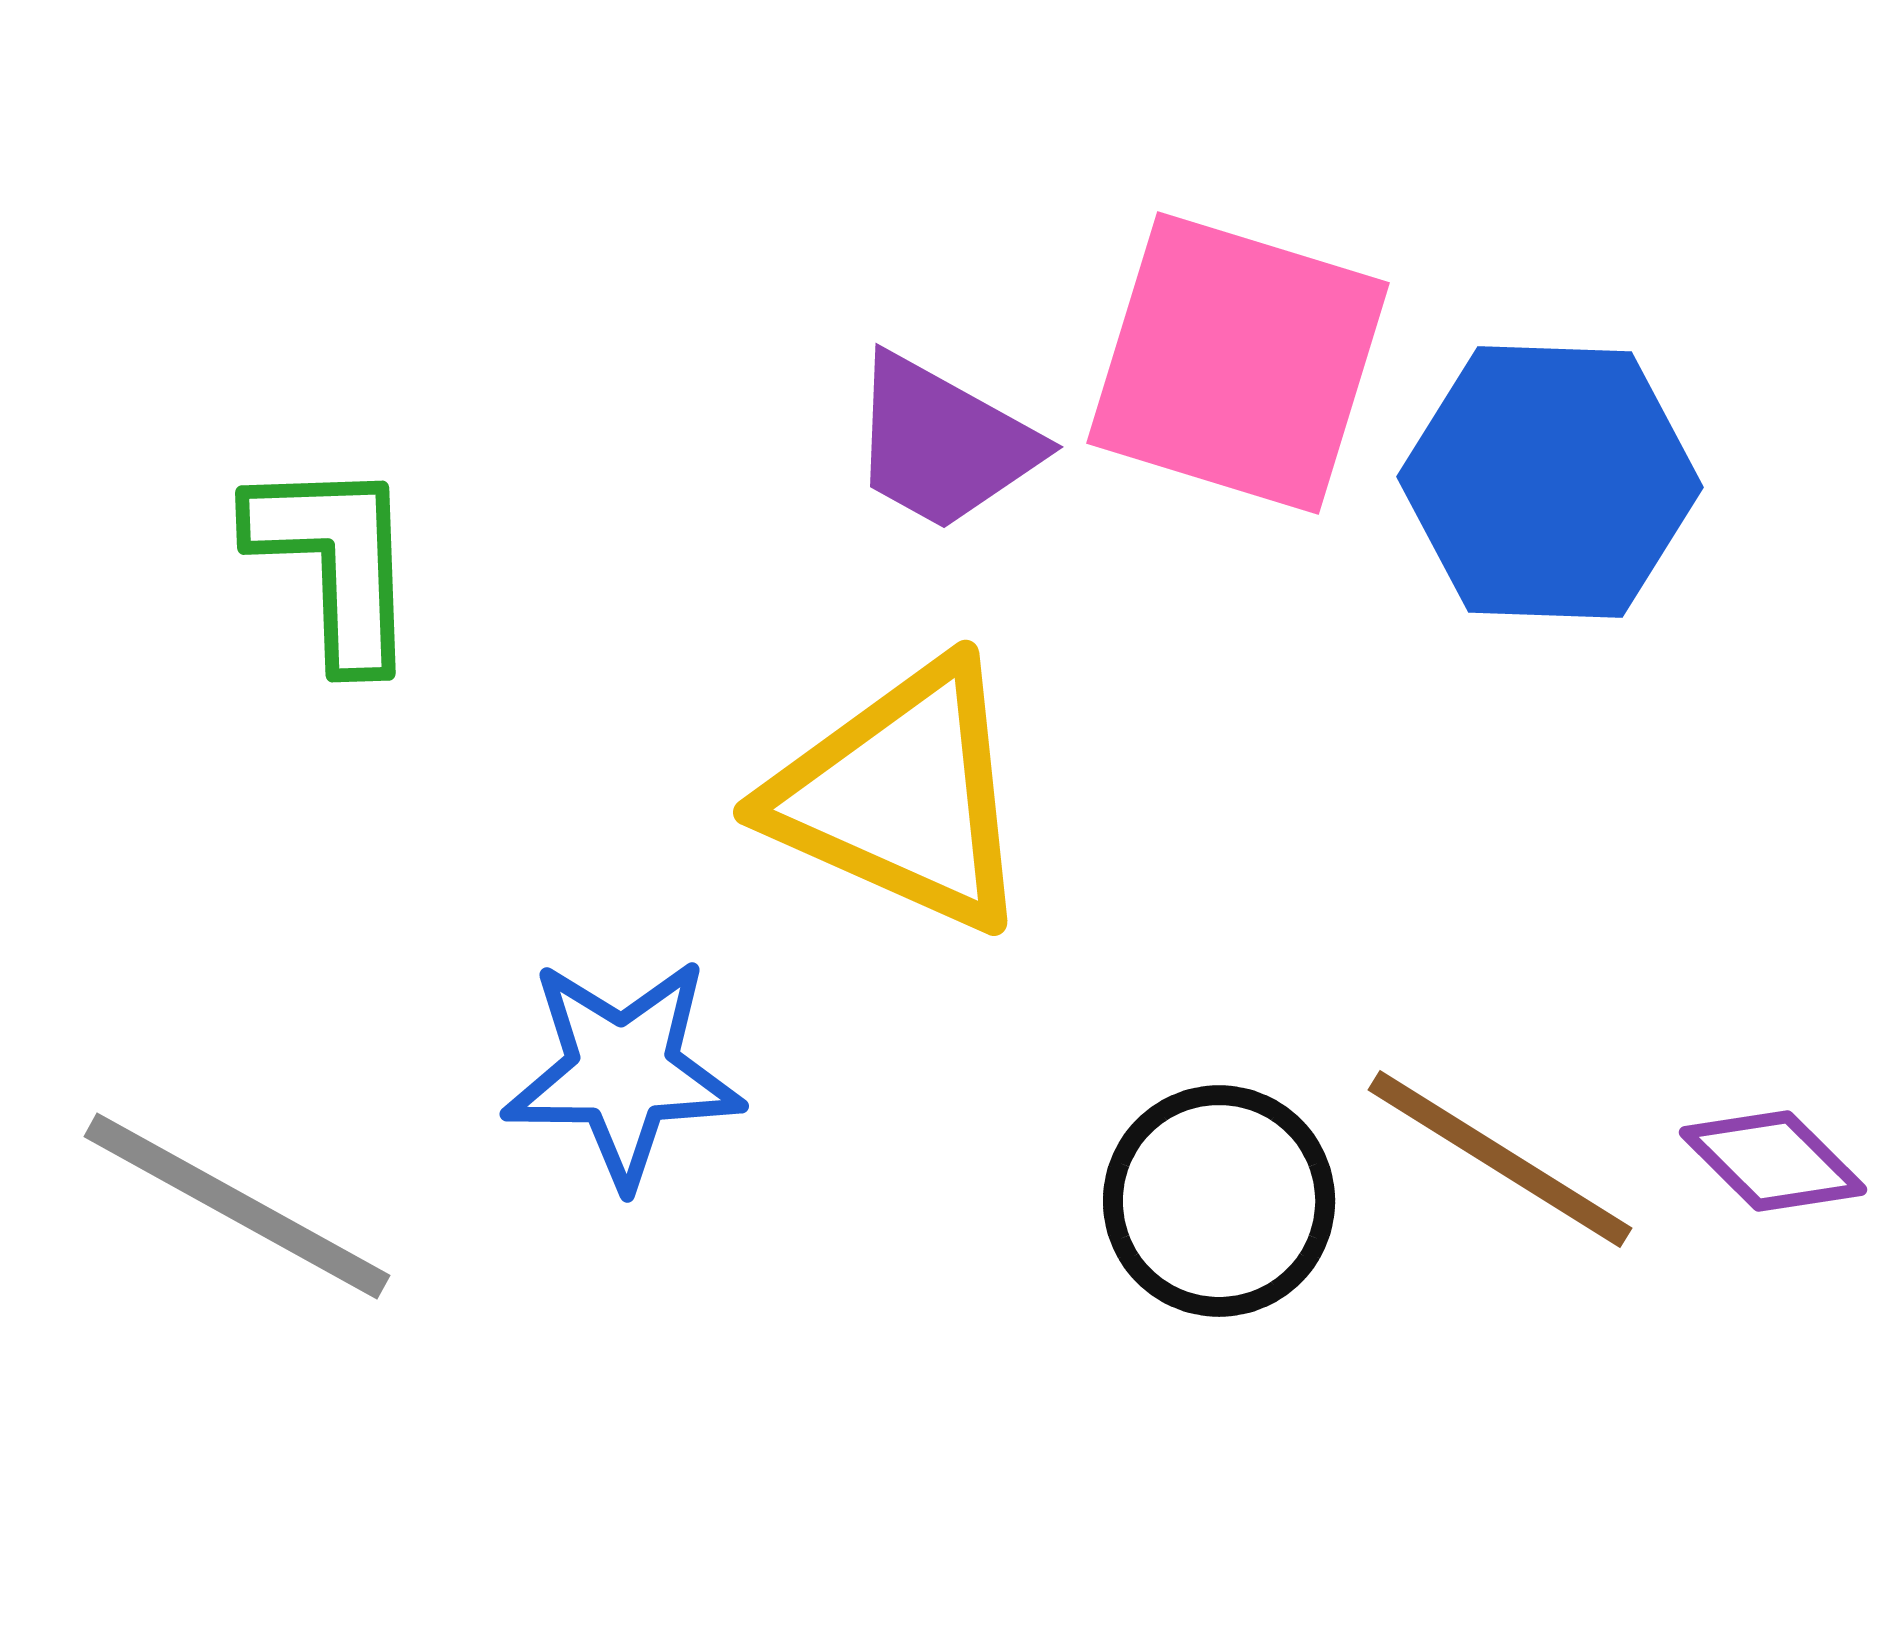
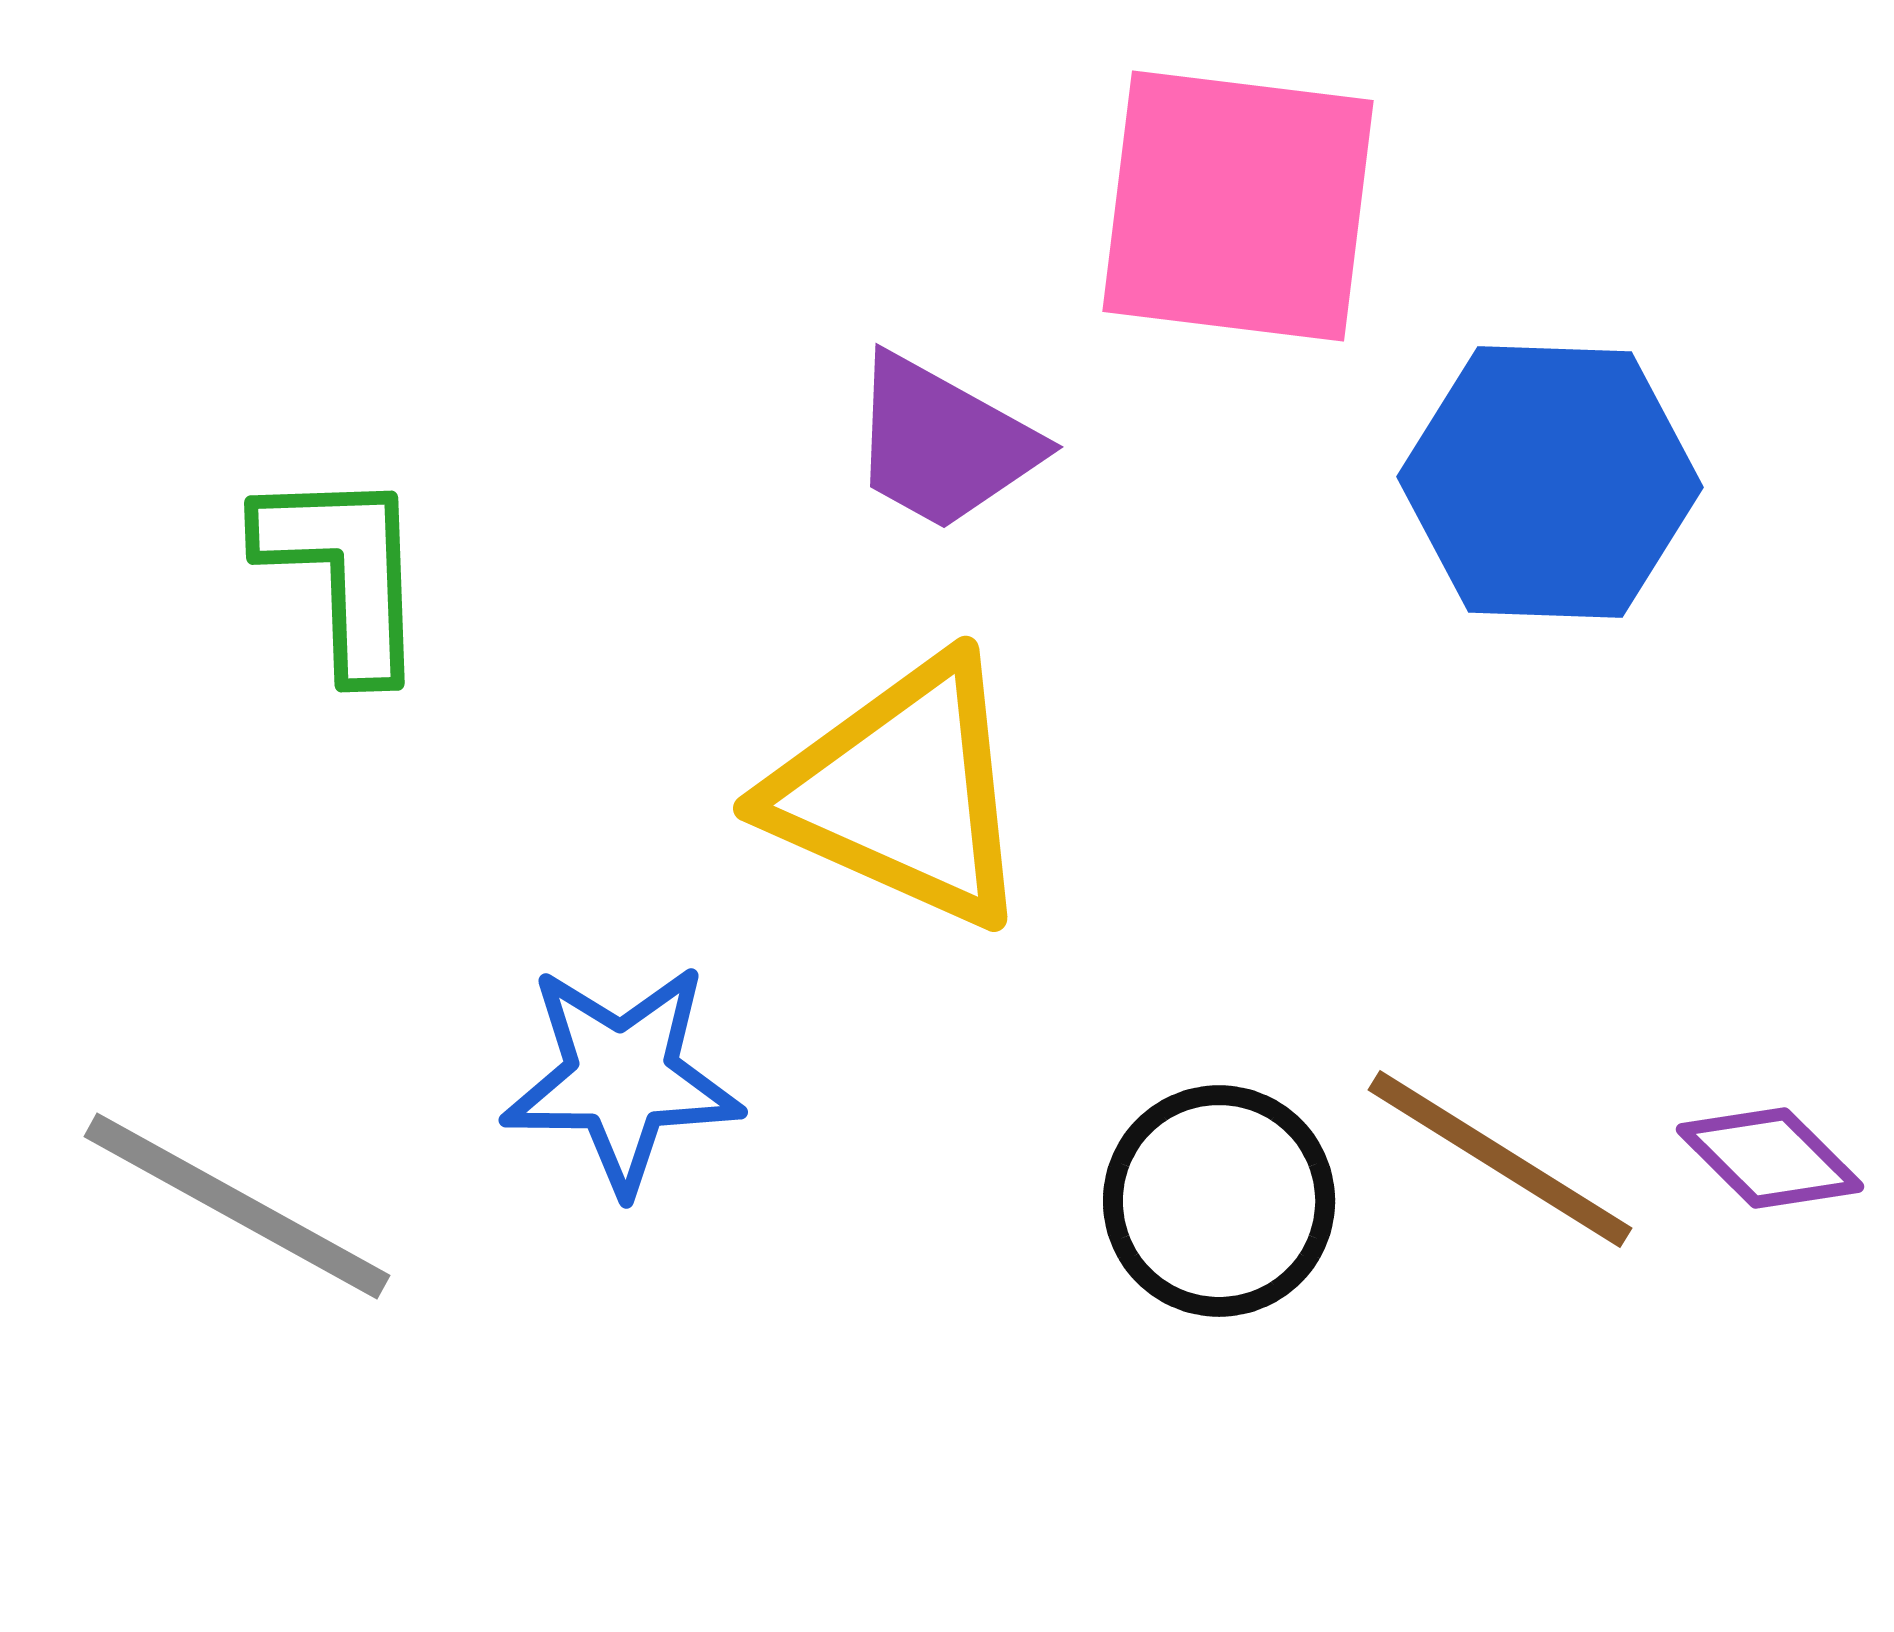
pink square: moved 157 px up; rotated 10 degrees counterclockwise
green L-shape: moved 9 px right, 10 px down
yellow triangle: moved 4 px up
blue star: moved 1 px left, 6 px down
purple diamond: moved 3 px left, 3 px up
